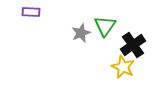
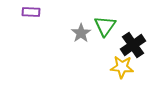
gray star: rotated 12 degrees counterclockwise
yellow star: moved 1 px left; rotated 20 degrees counterclockwise
